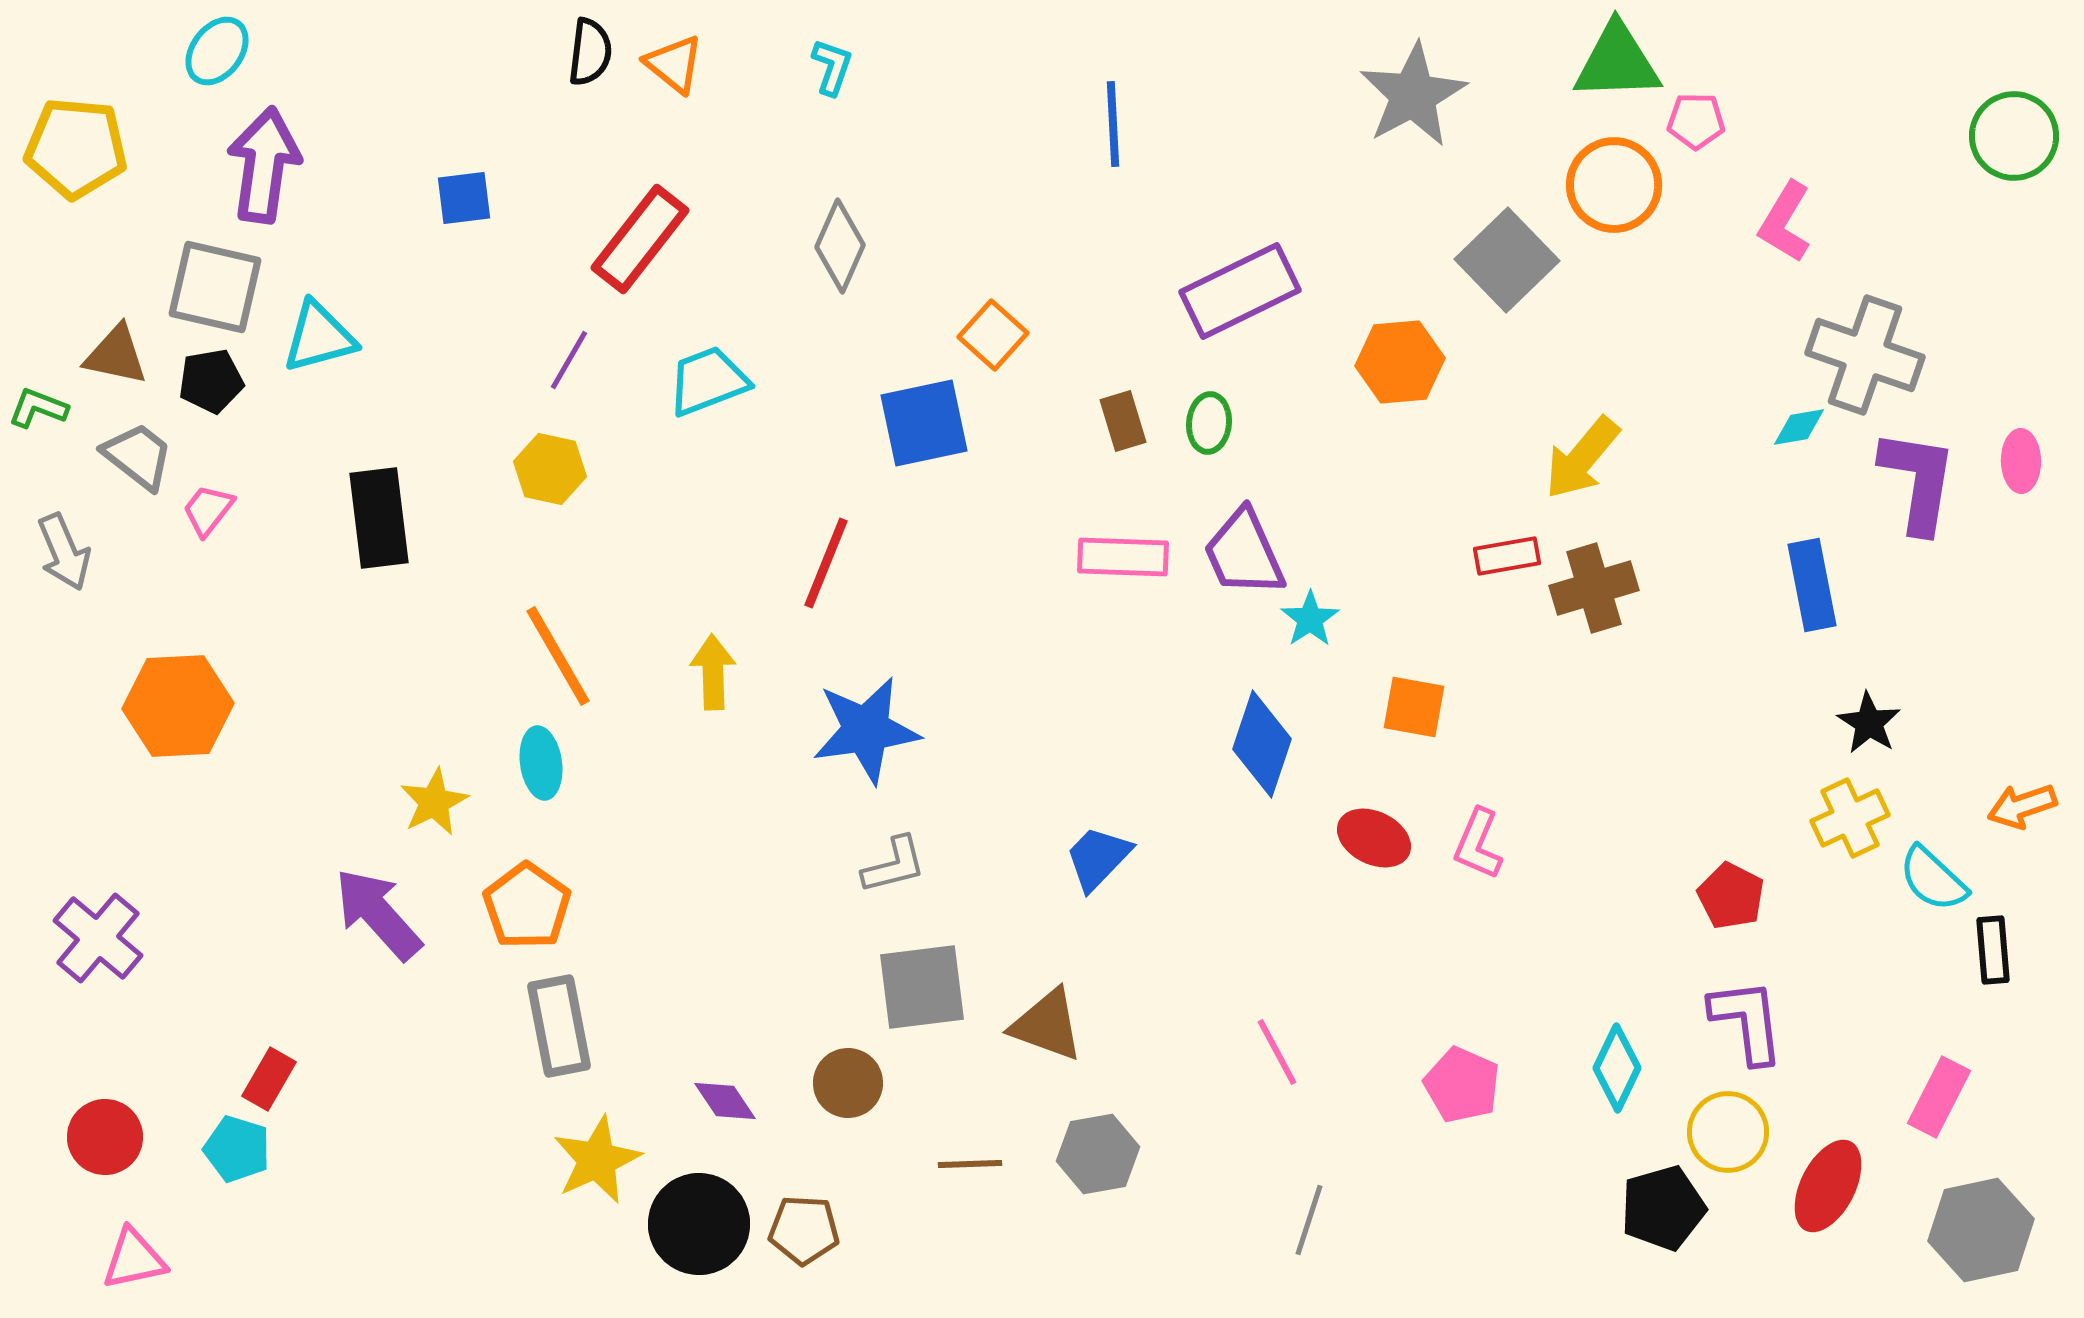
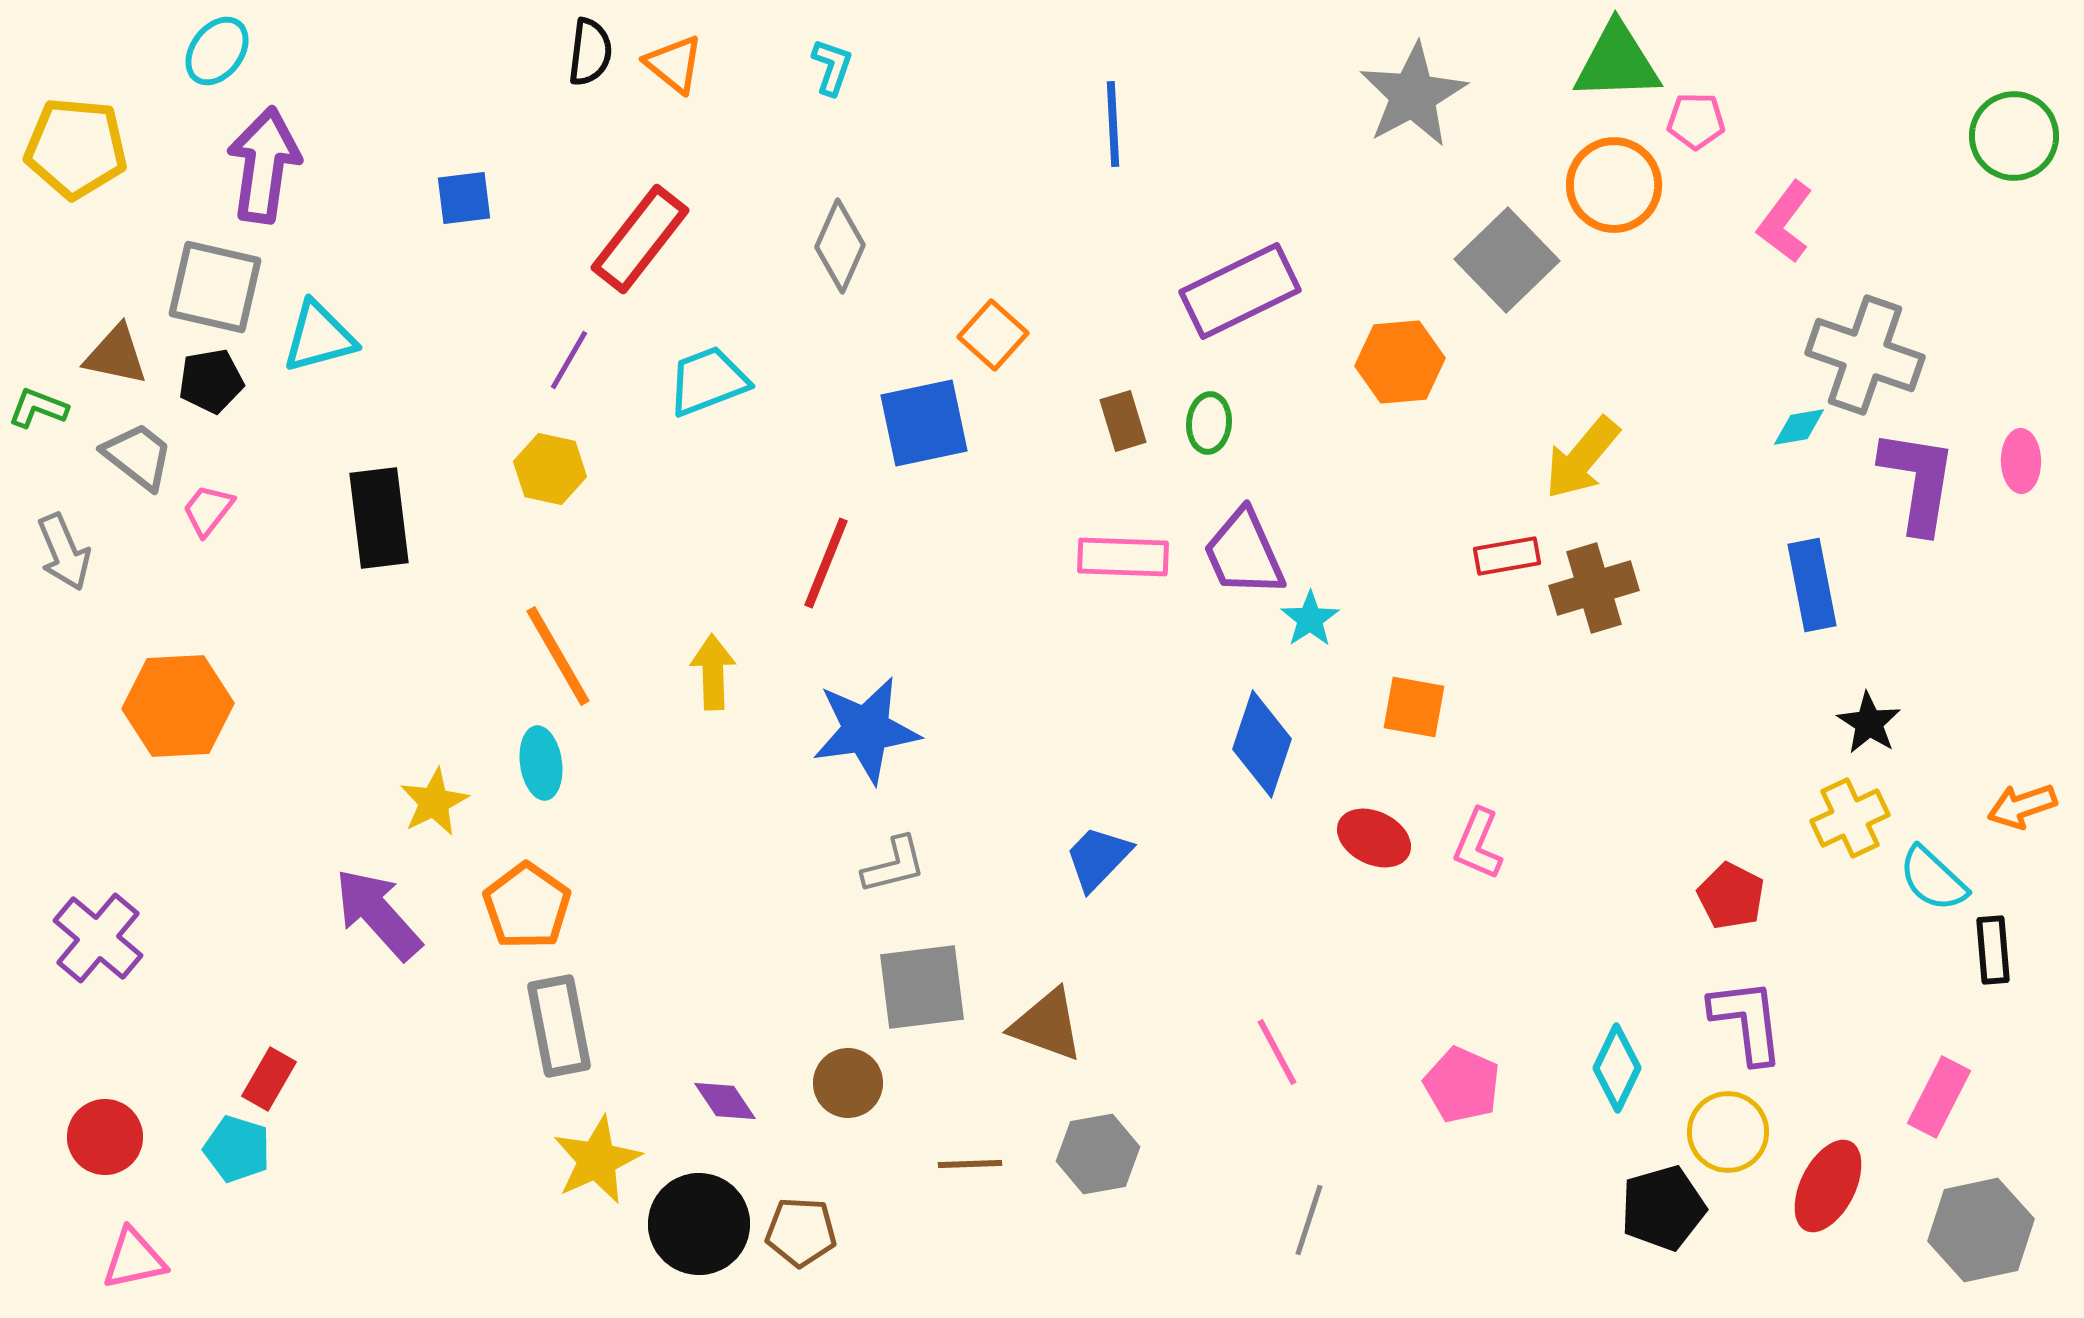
pink L-shape at (1785, 222): rotated 6 degrees clockwise
brown pentagon at (804, 1230): moved 3 px left, 2 px down
